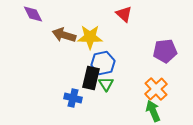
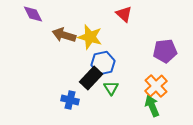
yellow star: rotated 15 degrees clockwise
black rectangle: rotated 30 degrees clockwise
green triangle: moved 5 px right, 4 px down
orange cross: moved 3 px up
blue cross: moved 3 px left, 2 px down
green arrow: moved 1 px left, 5 px up
